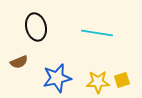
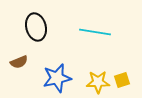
cyan line: moved 2 px left, 1 px up
